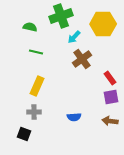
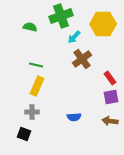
green line: moved 13 px down
gray cross: moved 2 px left
